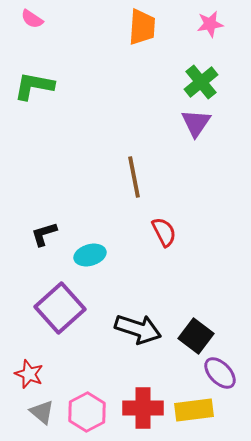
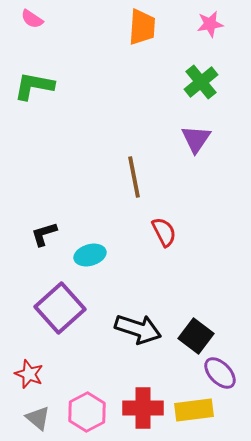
purple triangle: moved 16 px down
gray triangle: moved 4 px left, 6 px down
